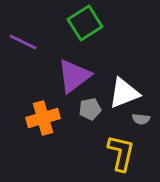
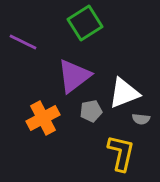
gray pentagon: moved 1 px right, 2 px down
orange cross: rotated 12 degrees counterclockwise
